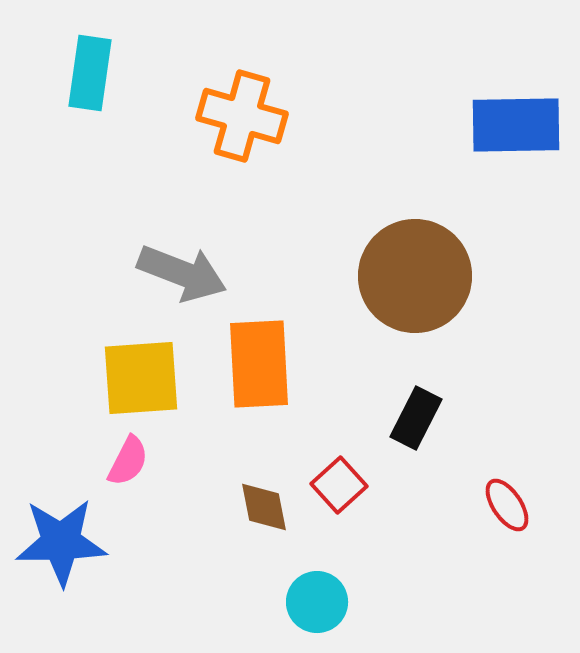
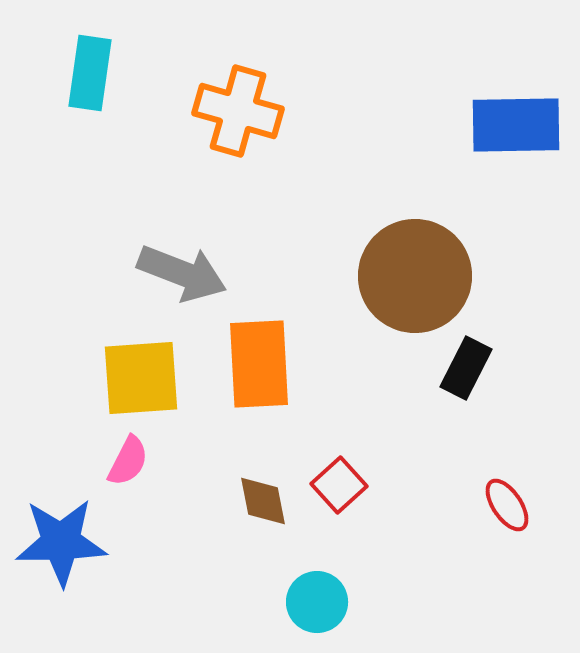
orange cross: moved 4 px left, 5 px up
black rectangle: moved 50 px right, 50 px up
brown diamond: moved 1 px left, 6 px up
